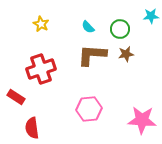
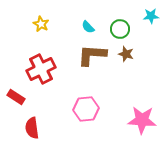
brown star: rotated 28 degrees clockwise
red cross: rotated 8 degrees counterclockwise
pink hexagon: moved 3 px left
